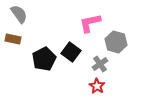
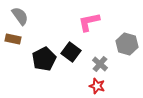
gray semicircle: moved 1 px right, 2 px down
pink L-shape: moved 1 px left, 1 px up
gray hexagon: moved 11 px right, 2 px down
gray cross: rotated 14 degrees counterclockwise
red star: rotated 14 degrees counterclockwise
